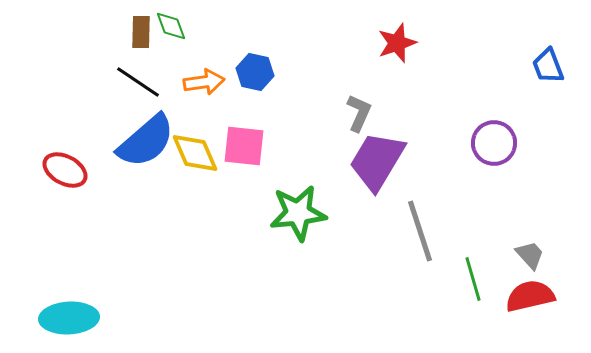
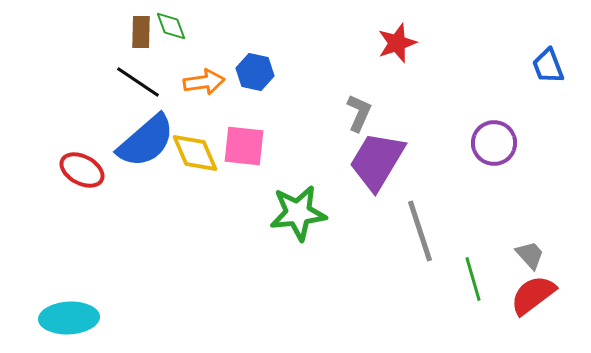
red ellipse: moved 17 px right
red semicircle: moved 3 px right, 1 px up; rotated 24 degrees counterclockwise
